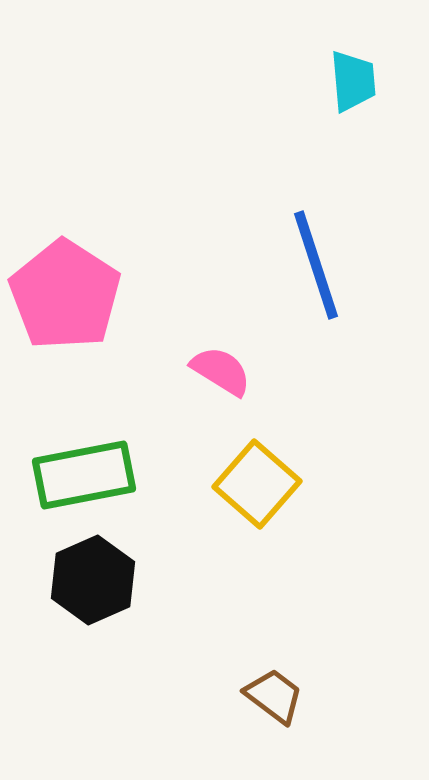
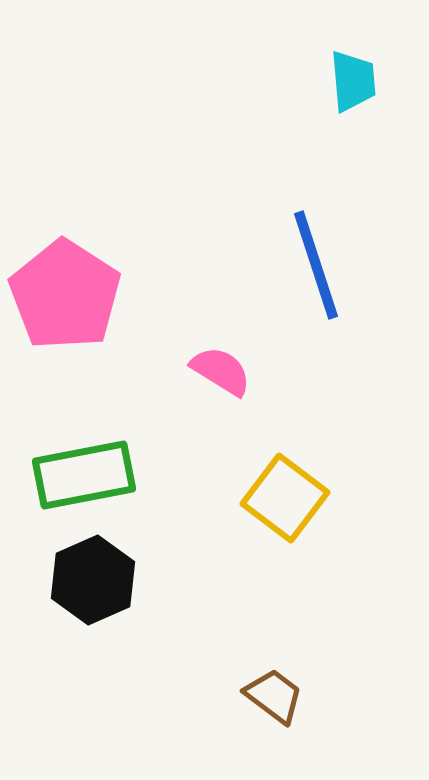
yellow square: moved 28 px right, 14 px down; rotated 4 degrees counterclockwise
